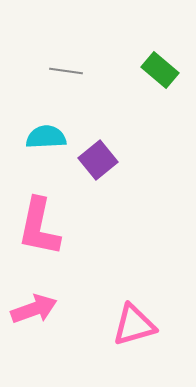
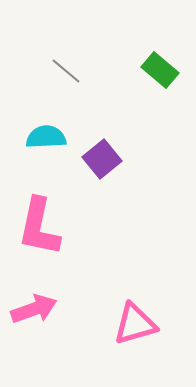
gray line: rotated 32 degrees clockwise
purple square: moved 4 px right, 1 px up
pink triangle: moved 1 px right, 1 px up
